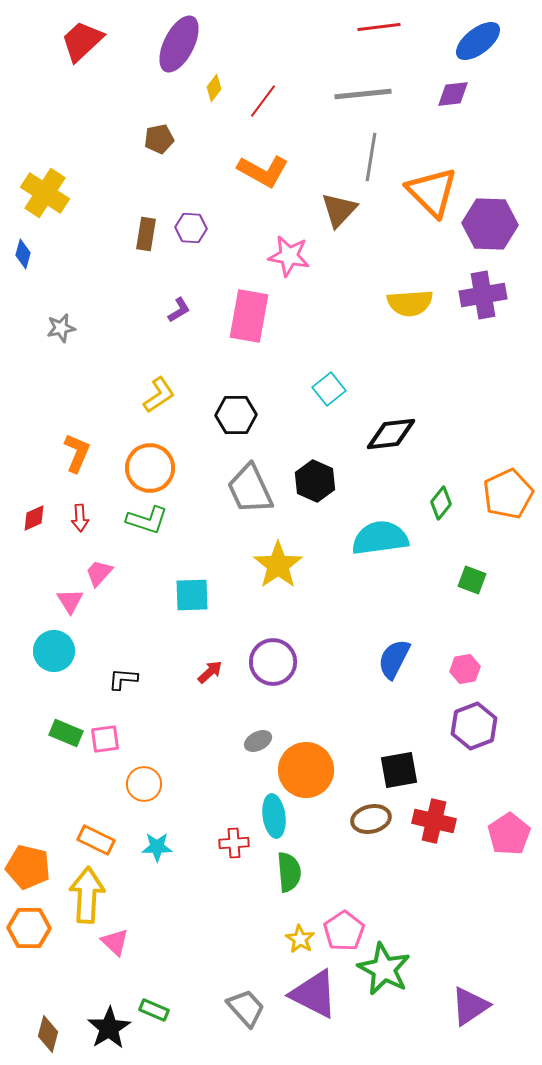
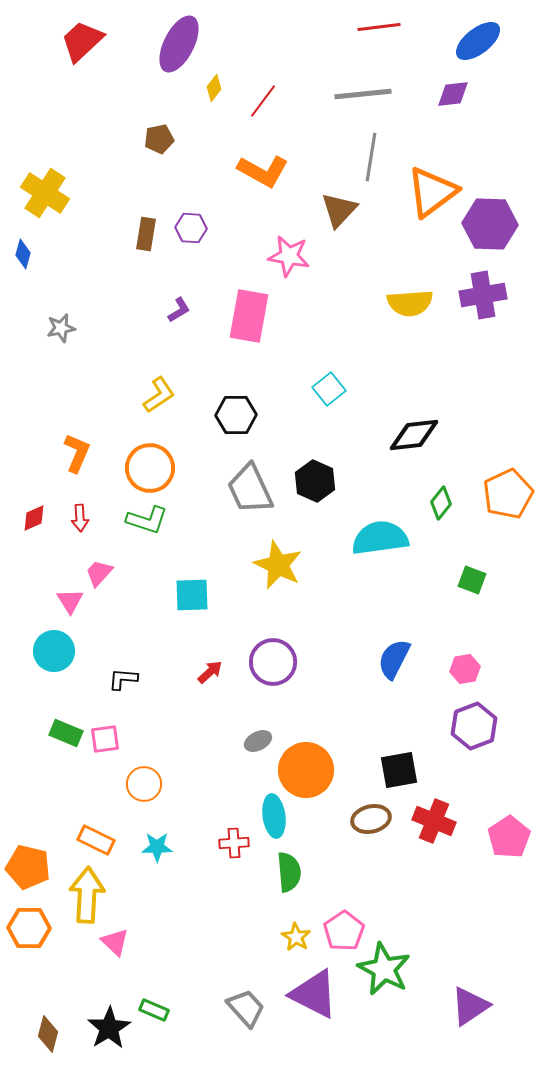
orange triangle at (432, 192): rotated 38 degrees clockwise
black diamond at (391, 434): moved 23 px right, 1 px down
yellow star at (278, 565): rotated 12 degrees counterclockwise
red cross at (434, 821): rotated 9 degrees clockwise
pink pentagon at (509, 834): moved 3 px down
yellow star at (300, 939): moved 4 px left, 2 px up
